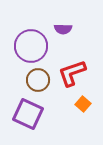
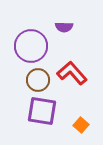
purple semicircle: moved 1 px right, 2 px up
red L-shape: rotated 68 degrees clockwise
orange square: moved 2 px left, 21 px down
purple square: moved 14 px right, 3 px up; rotated 16 degrees counterclockwise
